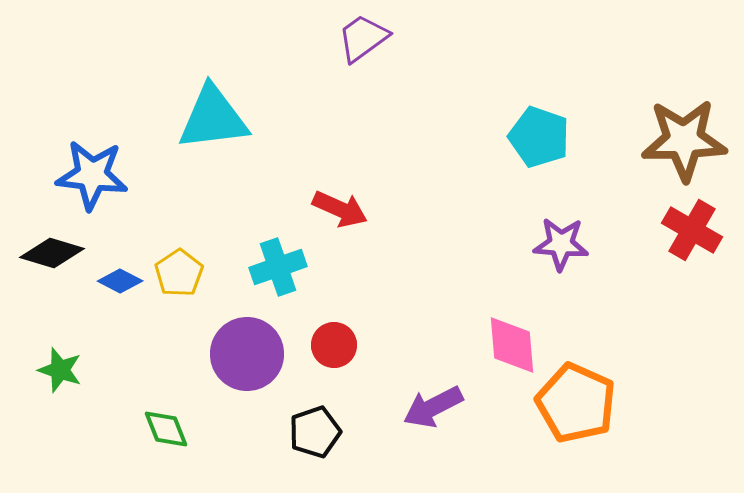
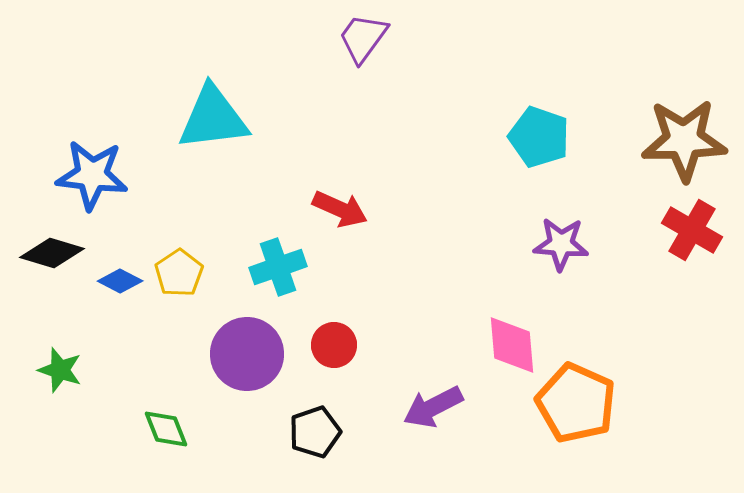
purple trapezoid: rotated 18 degrees counterclockwise
